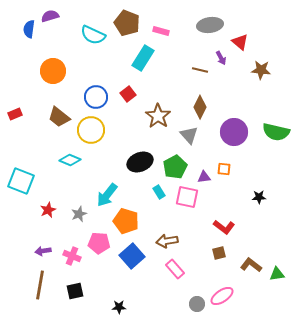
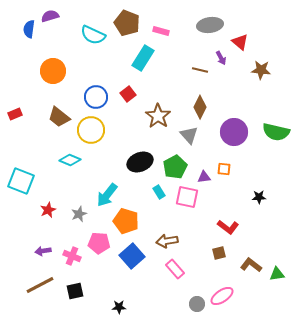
red L-shape at (224, 227): moved 4 px right
brown line at (40, 285): rotated 52 degrees clockwise
